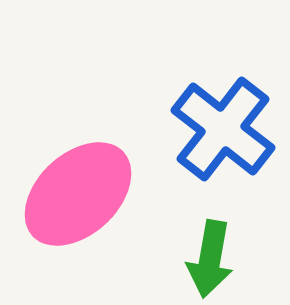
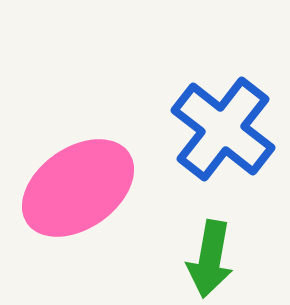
pink ellipse: moved 6 px up; rotated 8 degrees clockwise
